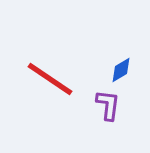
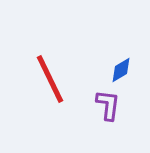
red line: rotated 30 degrees clockwise
